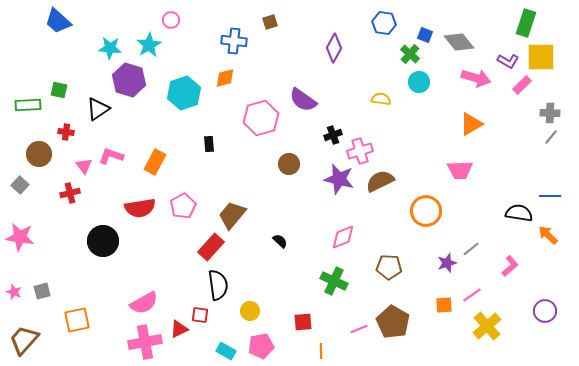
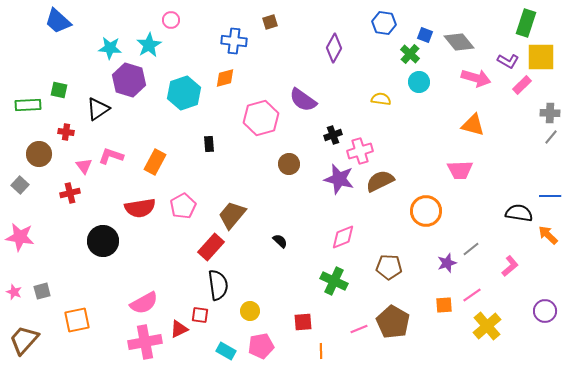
orange triangle at (471, 124): moved 2 px right, 1 px down; rotated 45 degrees clockwise
